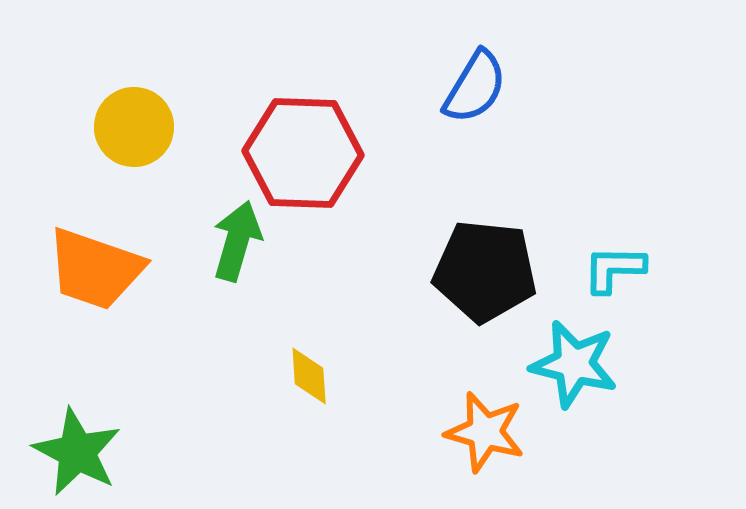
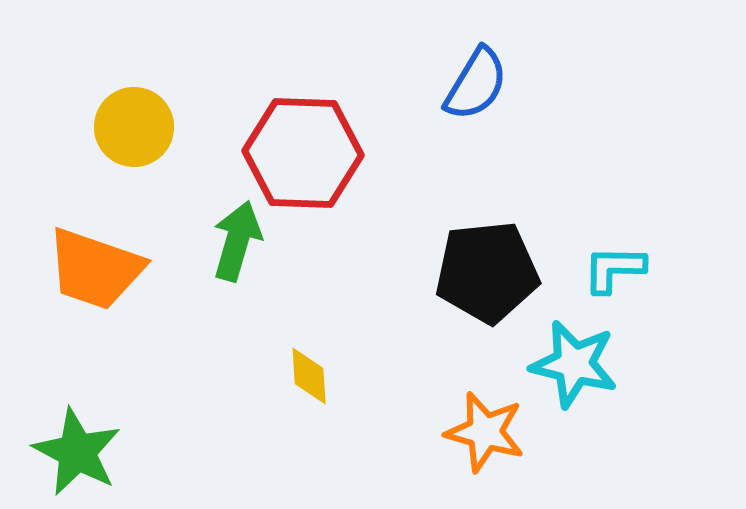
blue semicircle: moved 1 px right, 3 px up
black pentagon: moved 2 px right, 1 px down; rotated 12 degrees counterclockwise
